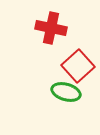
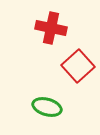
green ellipse: moved 19 px left, 15 px down
